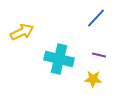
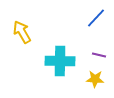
yellow arrow: rotated 95 degrees counterclockwise
cyan cross: moved 1 px right, 2 px down; rotated 12 degrees counterclockwise
yellow star: moved 2 px right
